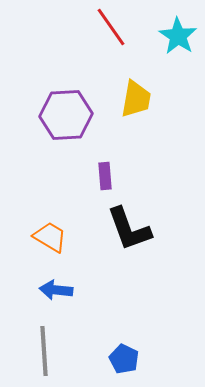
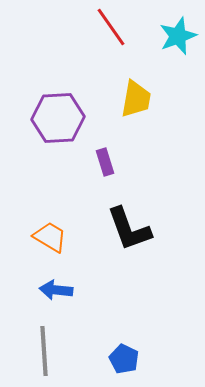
cyan star: rotated 18 degrees clockwise
purple hexagon: moved 8 px left, 3 px down
purple rectangle: moved 14 px up; rotated 12 degrees counterclockwise
